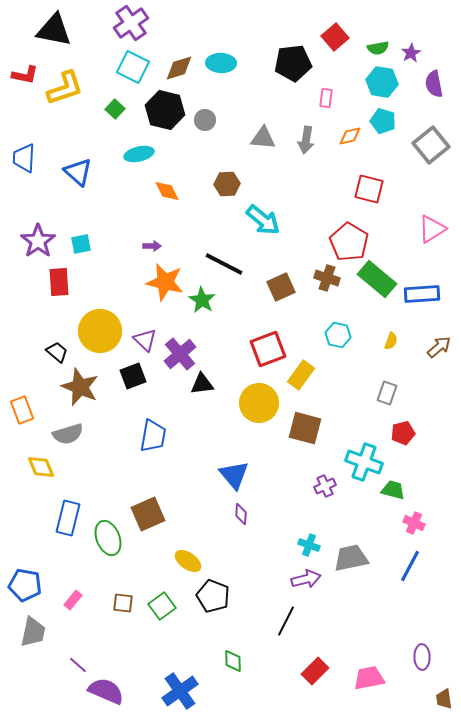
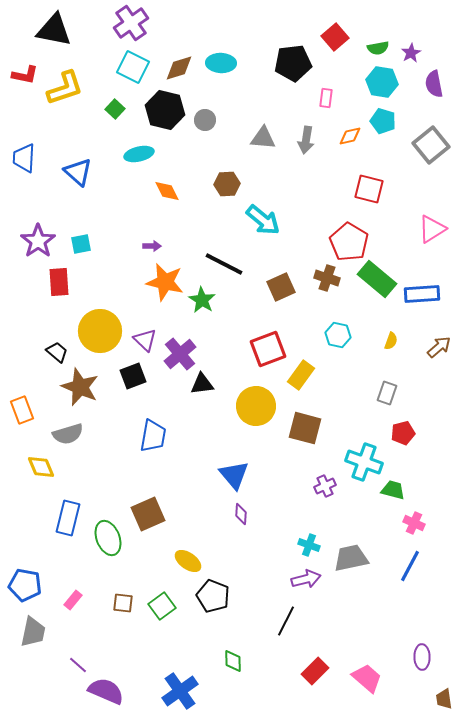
yellow circle at (259, 403): moved 3 px left, 3 px down
pink trapezoid at (369, 678): moved 2 px left; rotated 52 degrees clockwise
